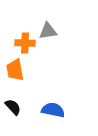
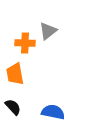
gray triangle: rotated 30 degrees counterclockwise
orange trapezoid: moved 4 px down
blue semicircle: moved 2 px down
